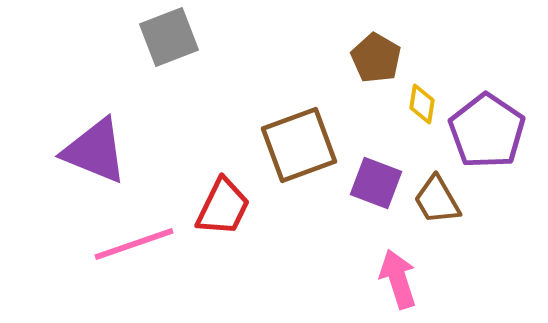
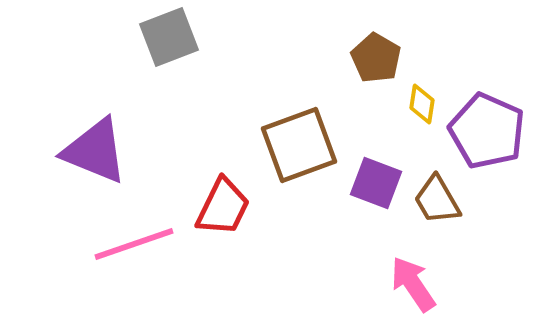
purple pentagon: rotated 10 degrees counterclockwise
pink arrow: moved 15 px right, 5 px down; rotated 16 degrees counterclockwise
